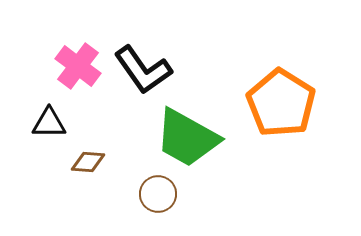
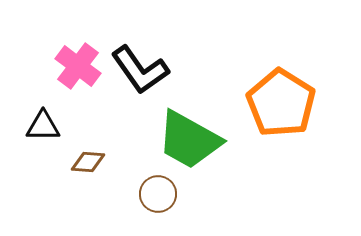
black L-shape: moved 3 px left
black triangle: moved 6 px left, 3 px down
green trapezoid: moved 2 px right, 2 px down
